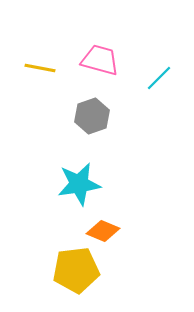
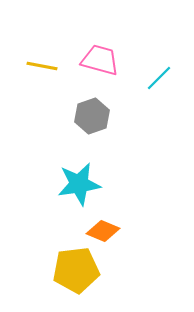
yellow line: moved 2 px right, 2 px up
